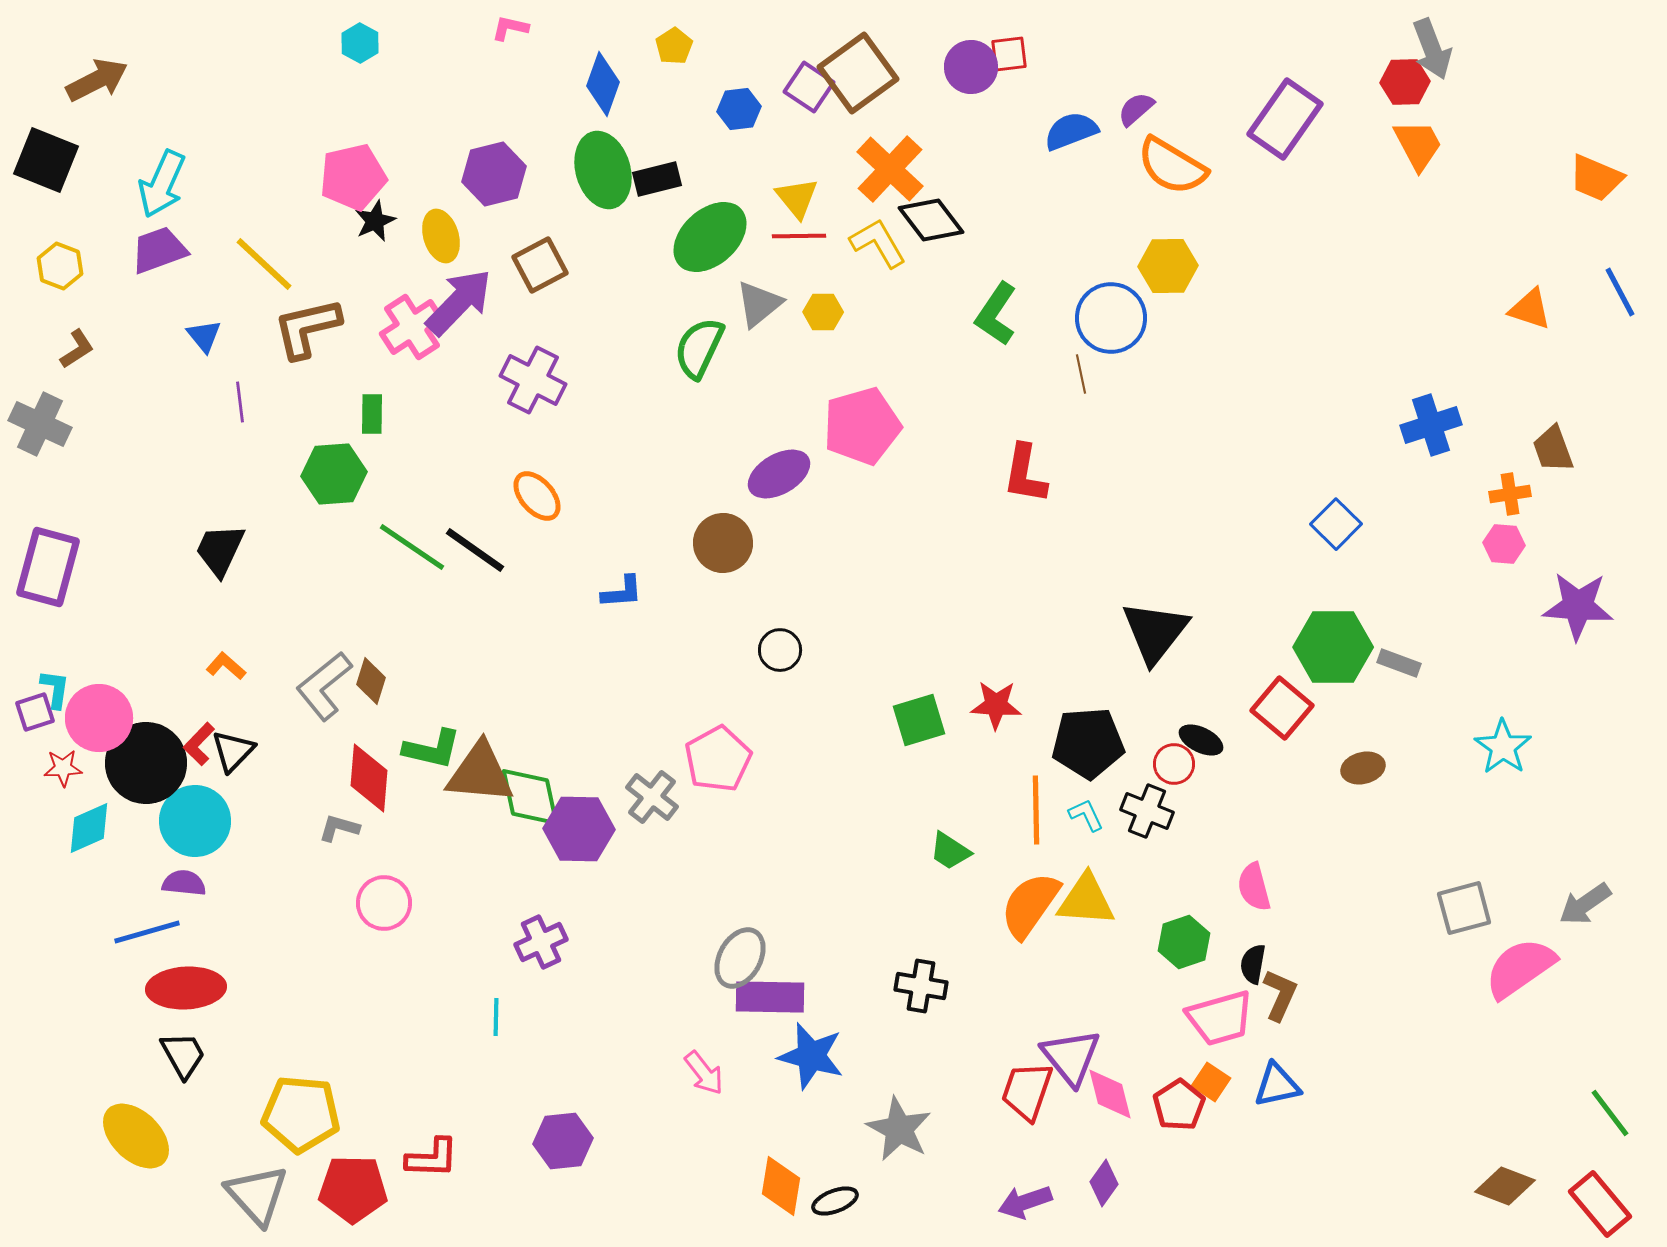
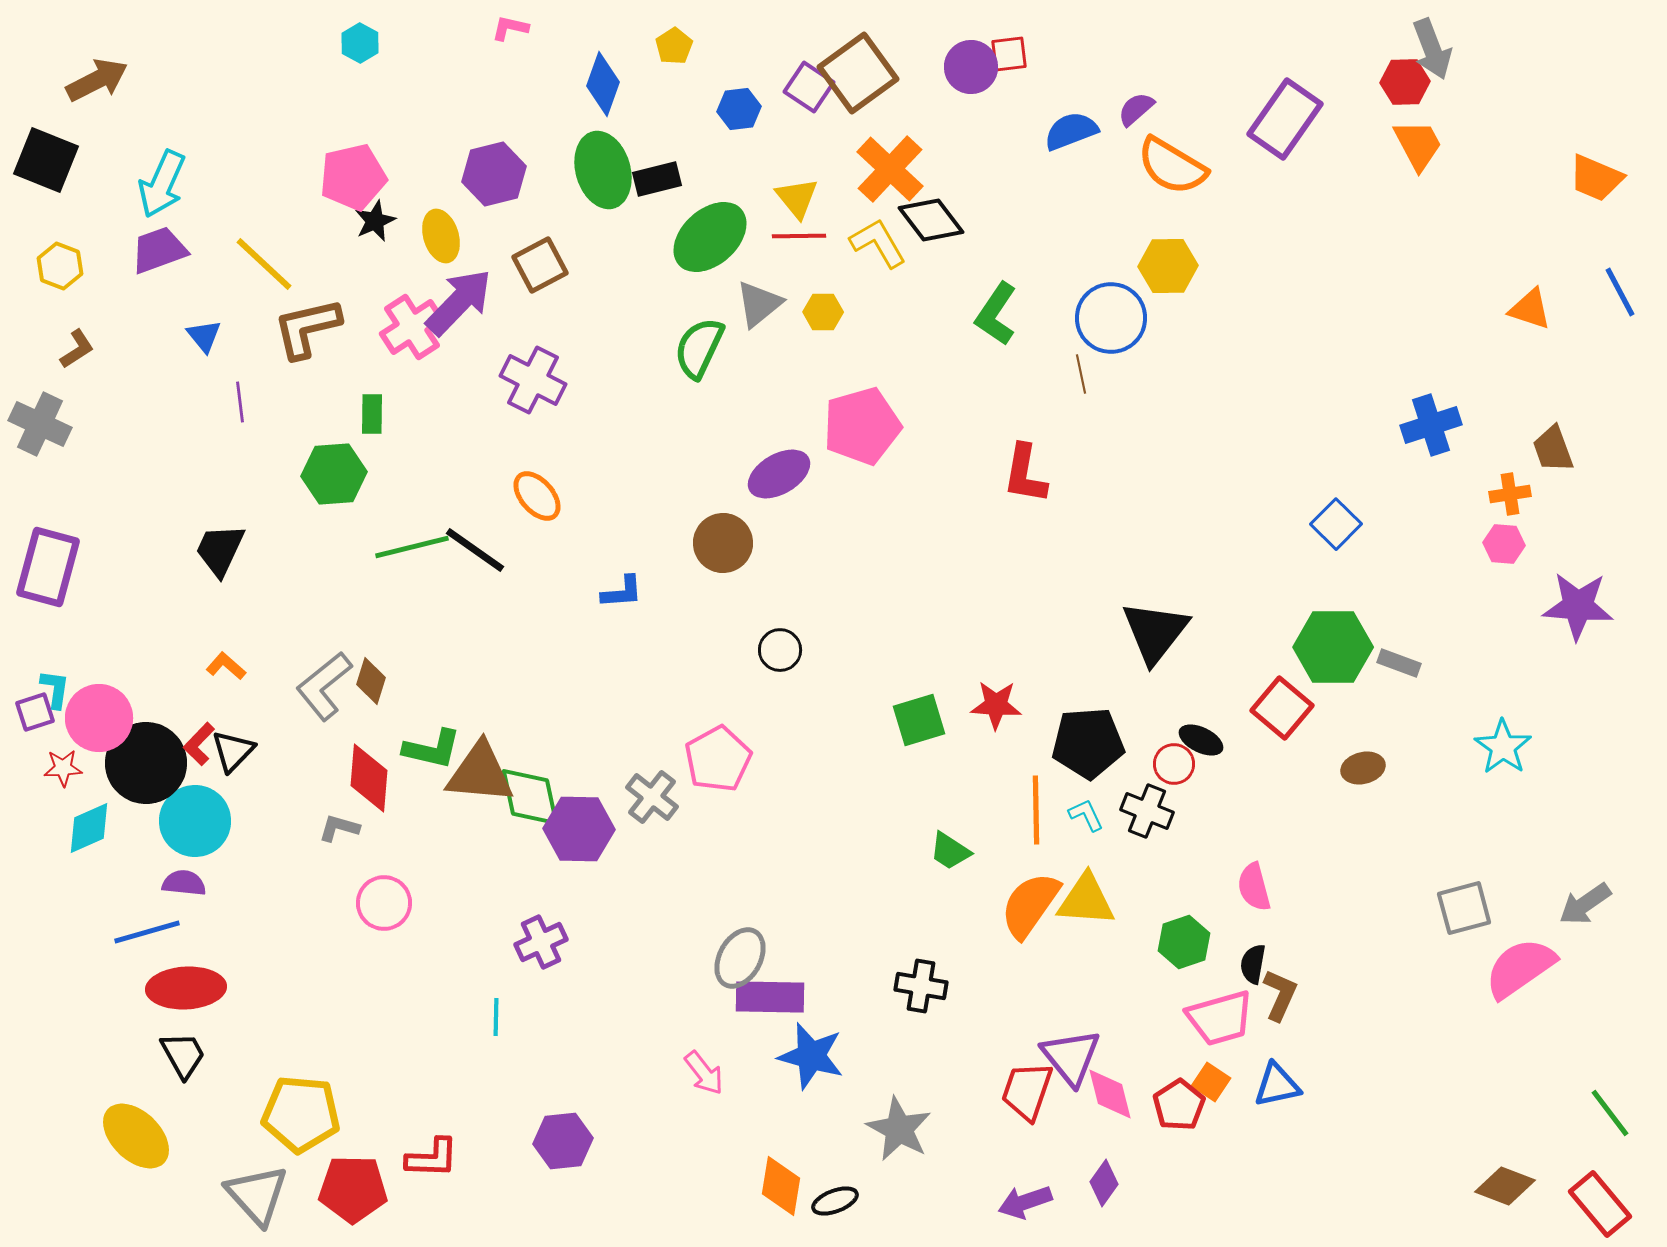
green line at (412, 547): rotated 48 degrees counterclockwise
